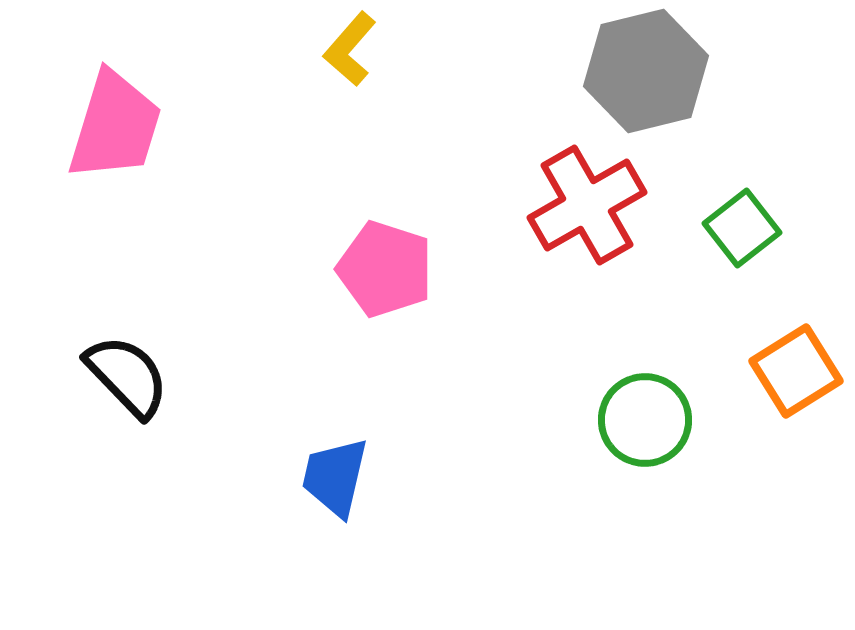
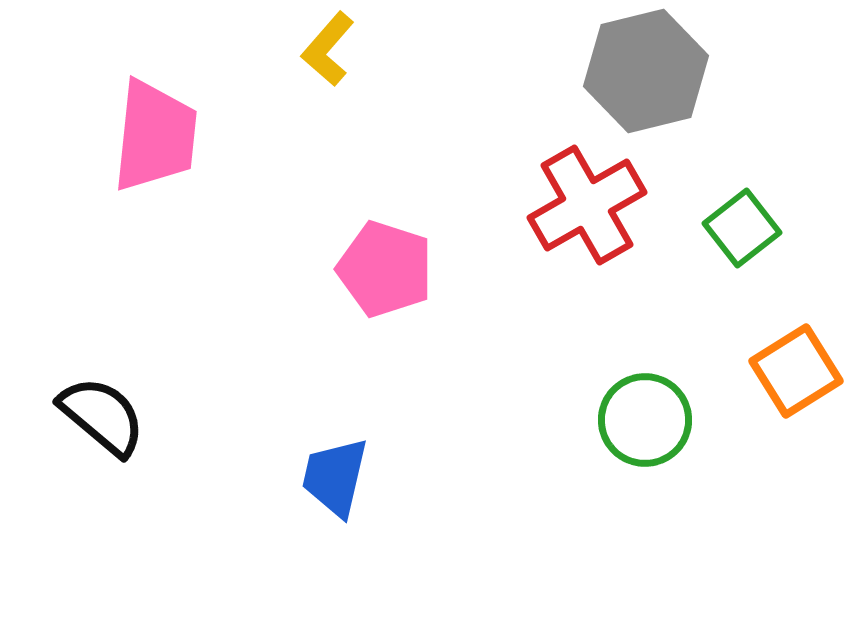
yellow L-shape: moved 22 px left
pink trapezoid: moved 40 px right, 10 px down; rotated 11 degrees counterclockwise
black semicircle: moved 25 px left, 40 px down; rotated 6 degrees counterclockwise
